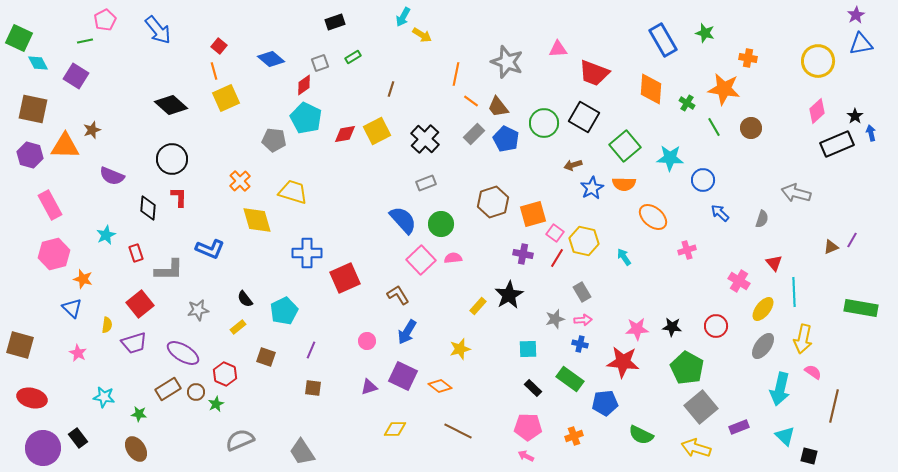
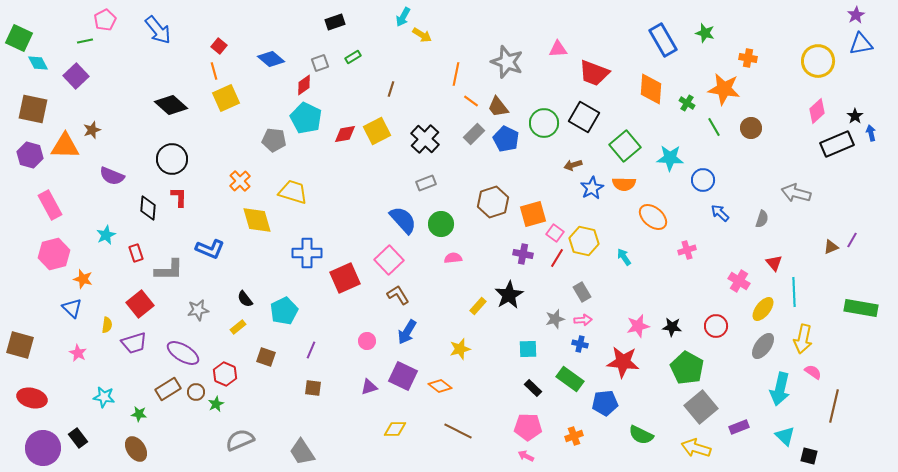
purple square at (76, 76): rotated 15 degrees clockwise
pink square at (421, 260): moved 32 px left
pink star at (637, 329): moved 1 px right, 3 px up; rotated 10 degrees counterclockwise
